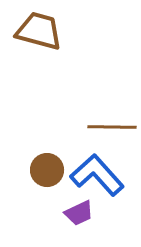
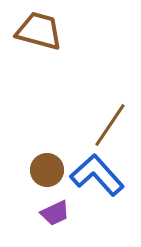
brown line: moved 2 px left, 2 px up; rotated 57 degrees counterclockwise
purple trapezoid: moved 24 px left
